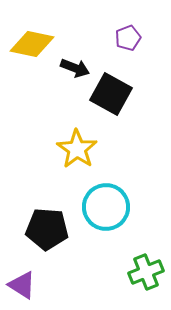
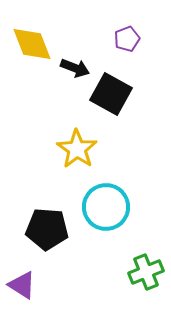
purple pentagon: moved 1 px left, 1 px down
yellow diamond: rotated 57 degrees clockwise
